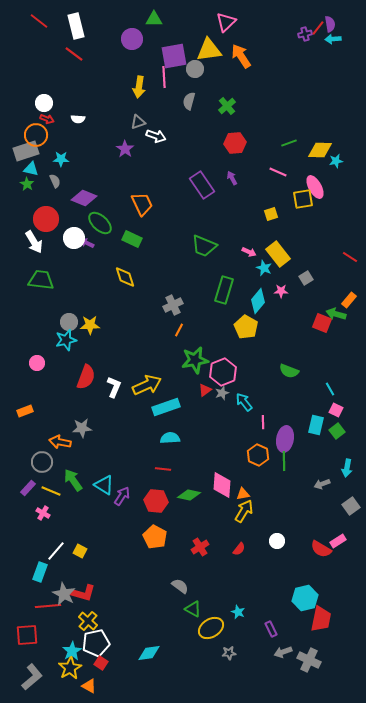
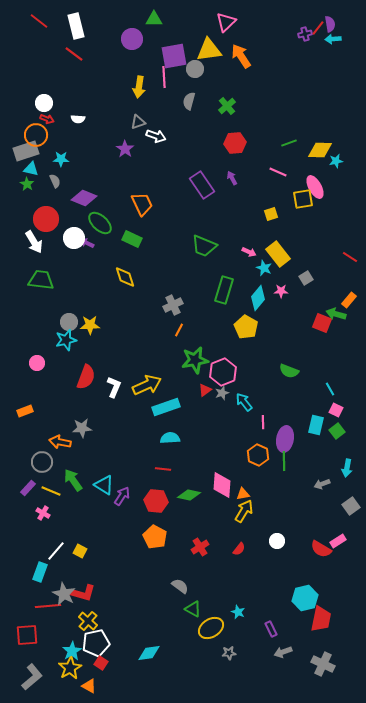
cyan diamond at (258, 301): moved 3 px up
gray cross at (309, 660): moved 14 px right, 4 px down
